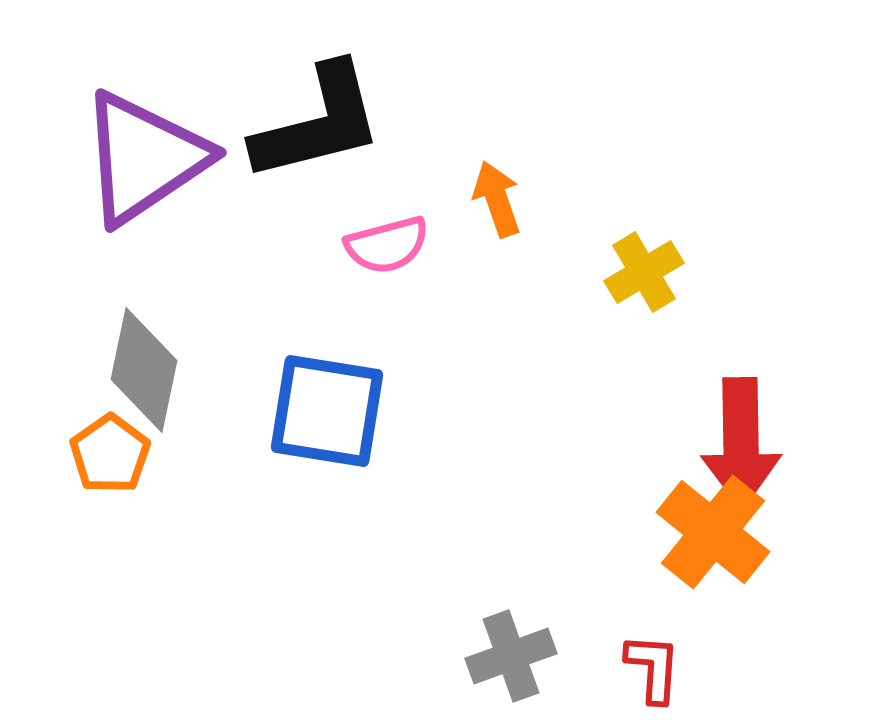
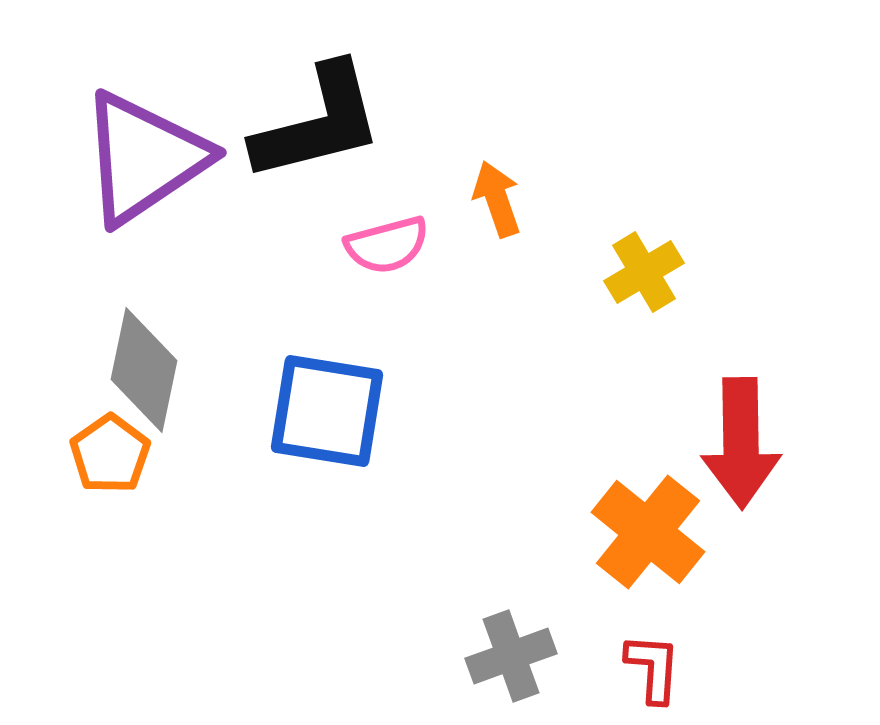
orange cross: moved 65 px left
